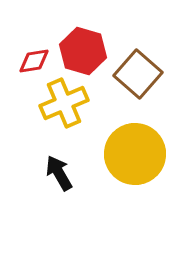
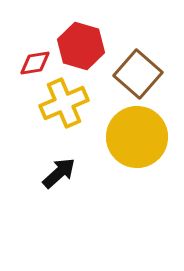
red hexagon: moved 2 px left, 5 px up
red diamond: moved 1 px right, 2 px down
yellow circle: moved 2 px right, 17 px up
black arrow: rotated 78 degrees clockwise
